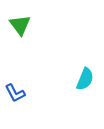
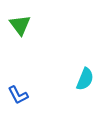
blue L-shape: moved 3 px right, 2 px down
